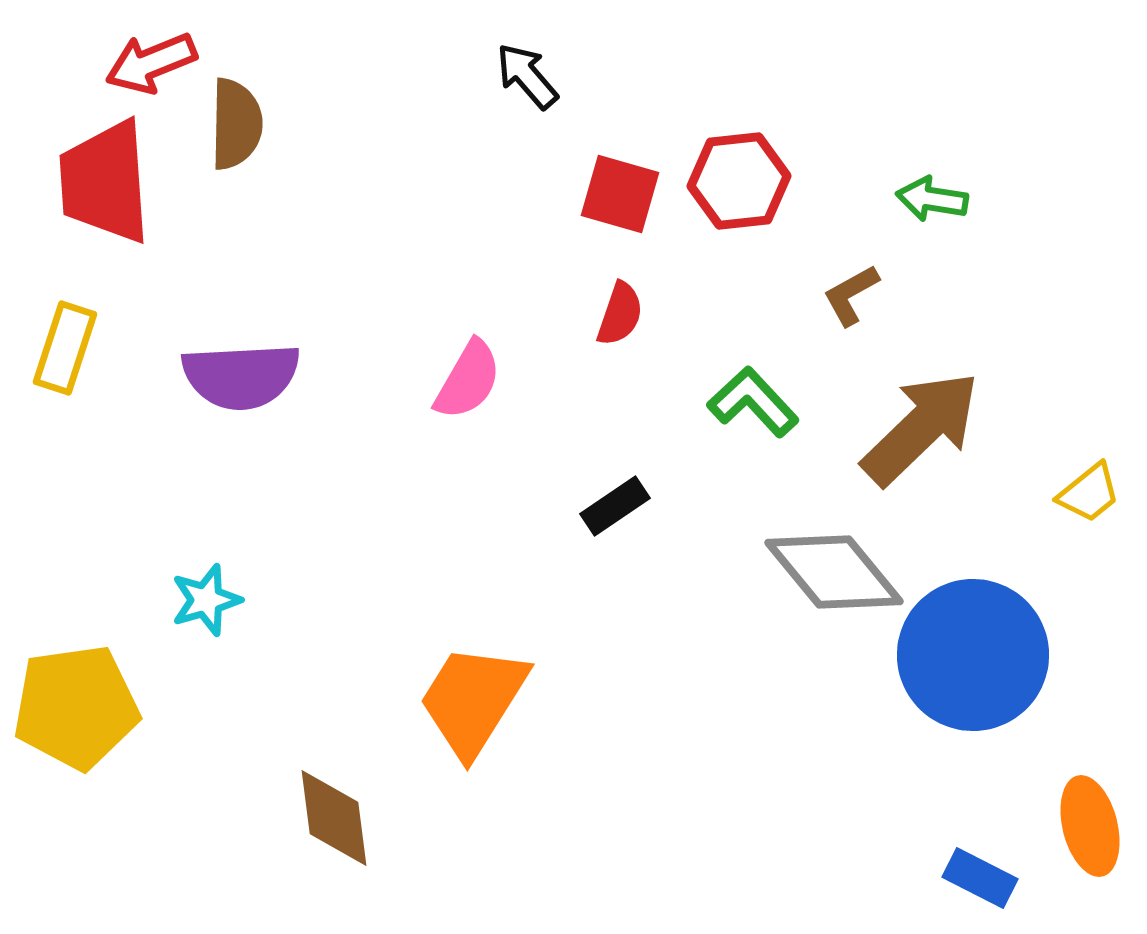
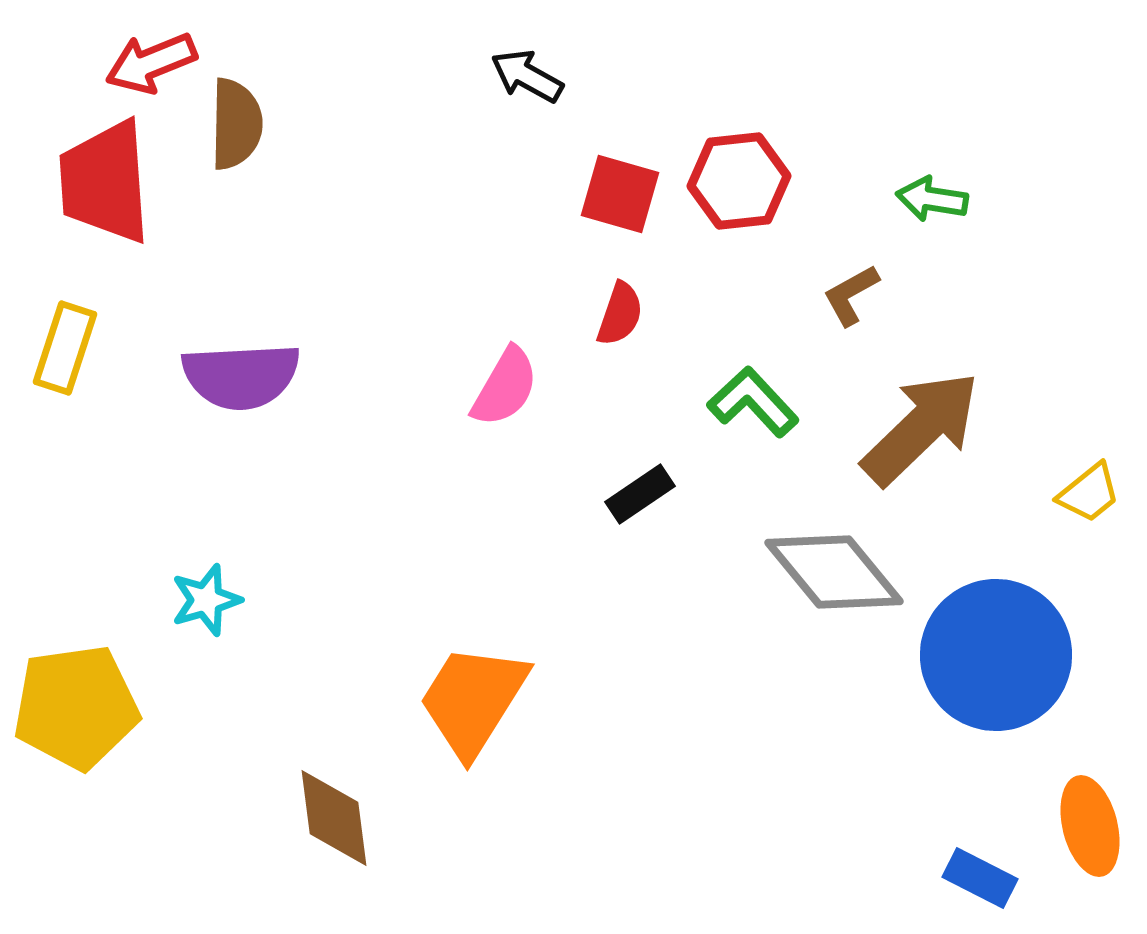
black arrow: rotated 20 degrees counterclockwise
pink semicircle: moved 37 px right, 7 px down
black rectangle: moved 25 px right, 12 px up
blue circle: moved 23 px right
